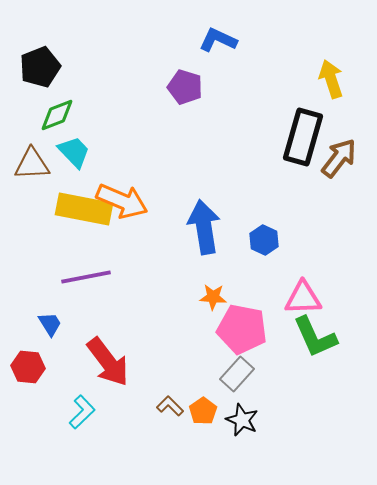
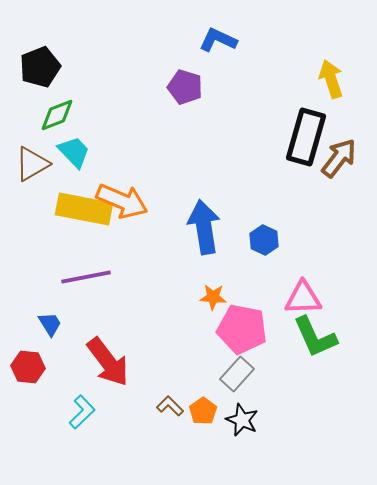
black rectangle: moved 3 px right
brown triangle: rotated 27 degrees counterclockwise
